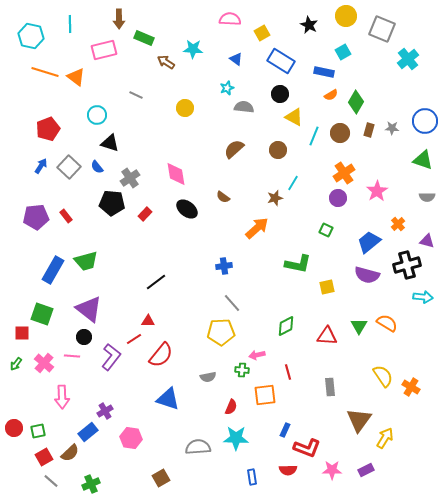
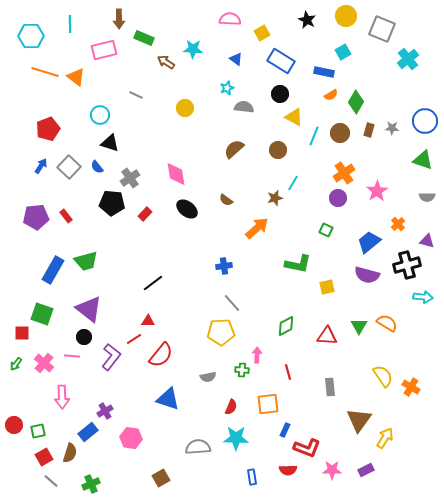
black star at (309, 25): moved 2 px left, 5 px up
cyan hexagon at (31, 36): rotated 15 degrees counterclockwise
cyan circle at (97, 115): moved 3 px right
brown semicircle at (223, 197): moved 3 px right, 3 px down
black line at (156, 282): moved 3 px left, 1 px down
pink arrow at (257, 355): rotated 105 degrees clockwise
orange square at (265, 395): moved 3 px right, 9 px down
red circle at (14, 428): moved 3 px up
brown semicircle at (70, 453): rotated 30 degrees counterclockwise
